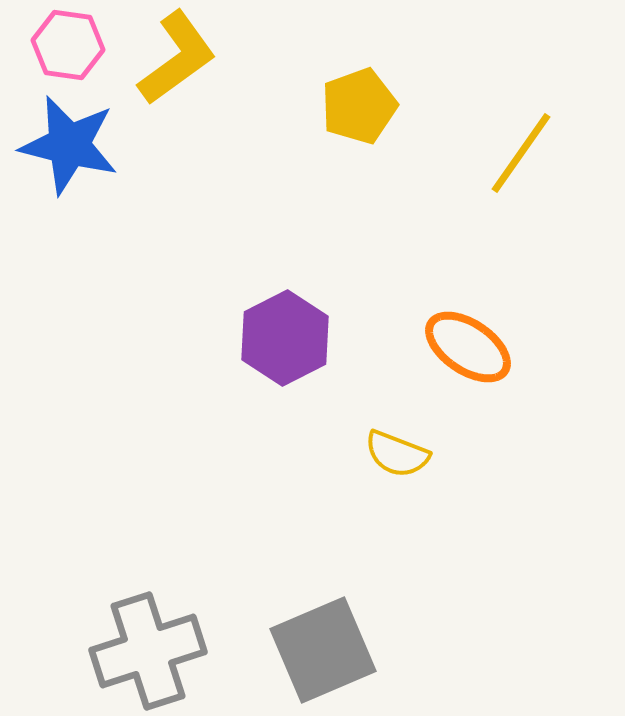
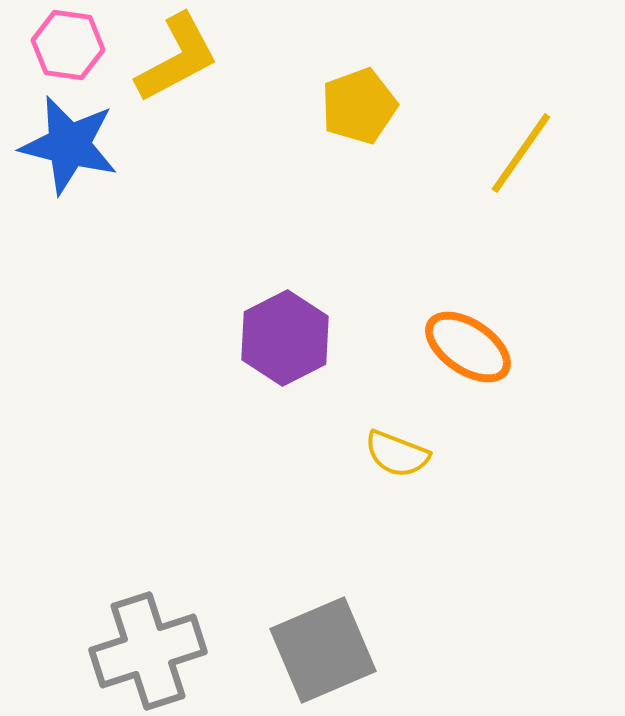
yellow L-shape: rotated 8 degrees clockwise
